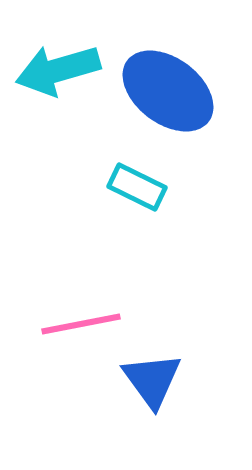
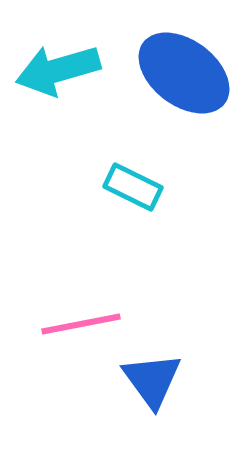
blue ellipse: moved 16 px right, 18 px up
cyan rectangle: moved 4 px left
